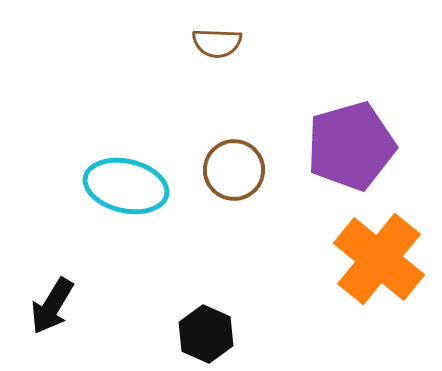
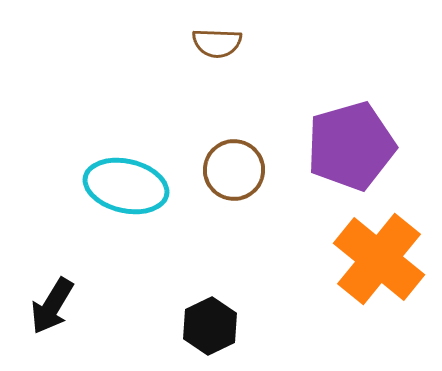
black hexagon: moved 4 px right, 8 px up; rotated 10 degrees clockwise
